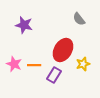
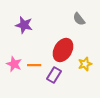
yellow star: moved 2 px right
